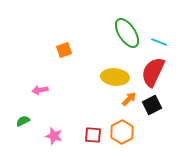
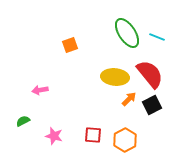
cyan line: moved 2 px left, 5 px up
orange square: moved 6 px right, 5 px up
red semicircle: moved 3 px left, 2 px down; rotated 116 degrees clockwise
orange hexagon: moved 3 px right, 8 px down
